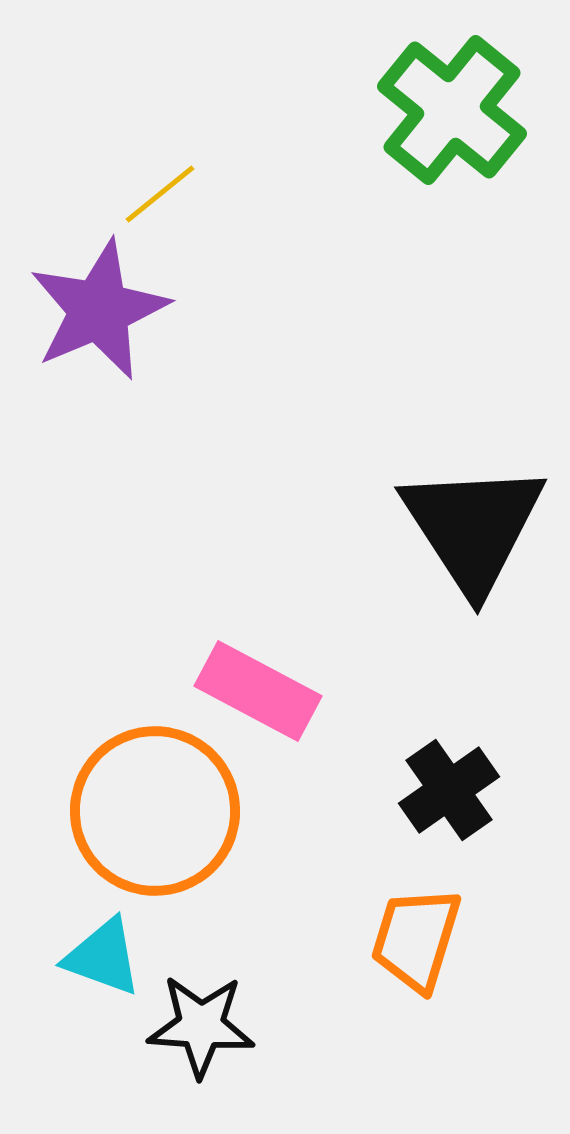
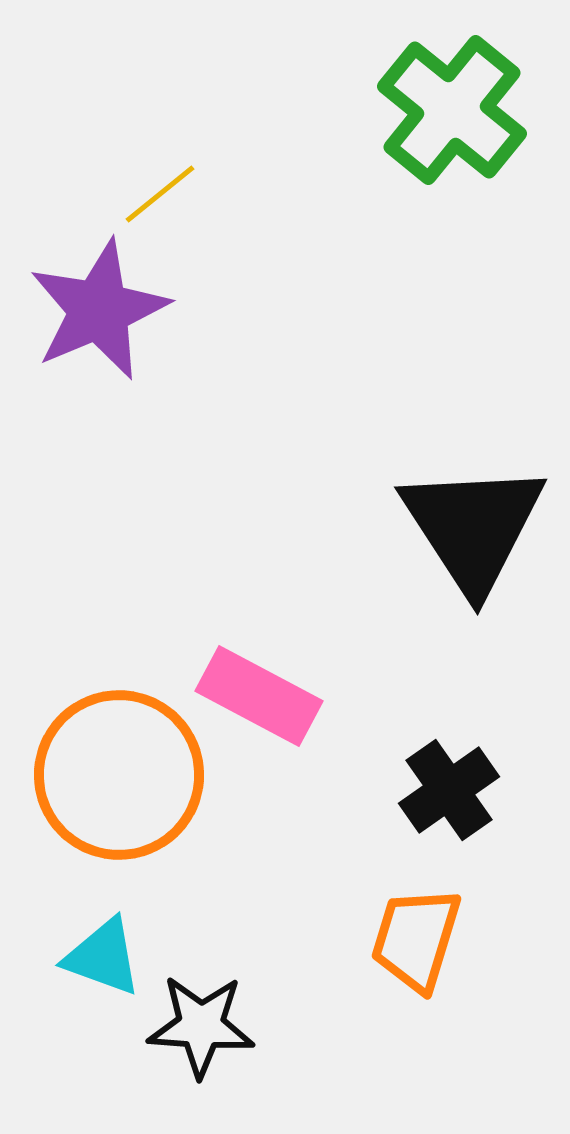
pink rectangle: moved 1 px right, 5 px down
orange circle: moved 36 px left, 36 px up
